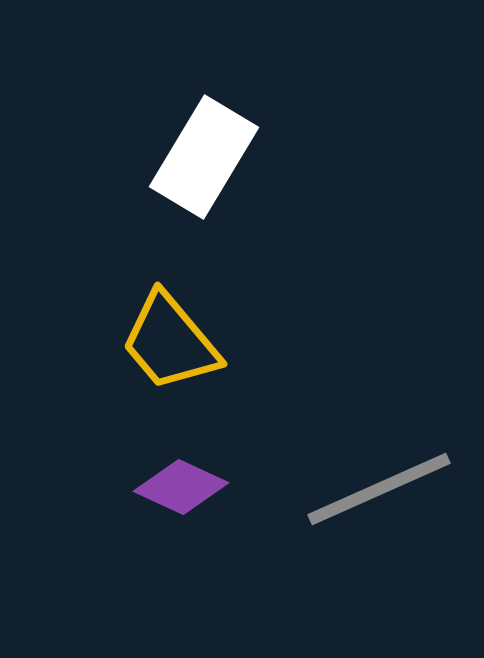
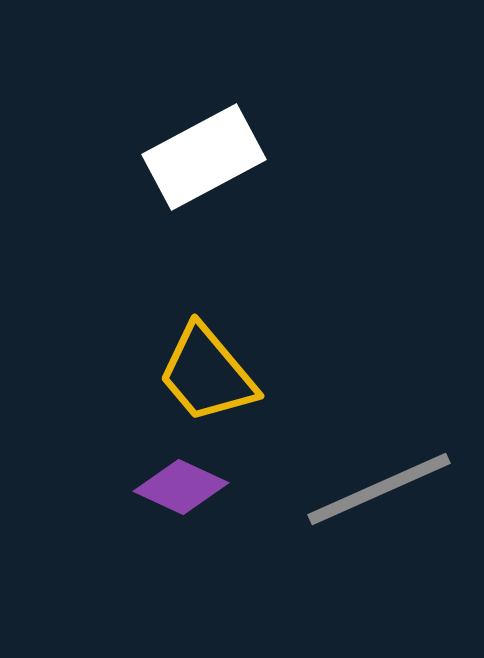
white rectangle: rotated 31 degrees clockwise
yellow trapezoid: moved 37 px right, 32 px down
